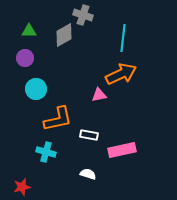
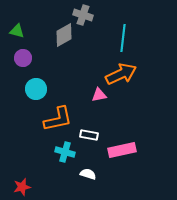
green triangle: moved 12 px left; rotated 14 degrees clockwise
purple circle: moved 2 px left
cyan cross: moved 19 px right
